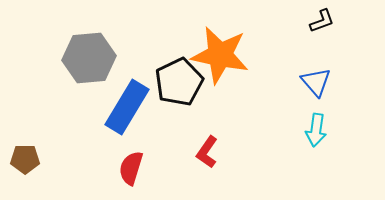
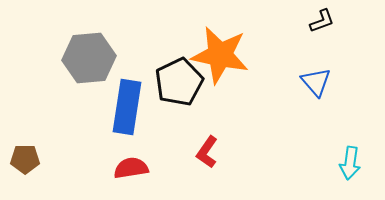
blue rectangle: rotated 22 degrees counterclockwise
cyan arrow: moved 34 px right, 33 px down
red semicircle: rotated 64 degrees clockwise
